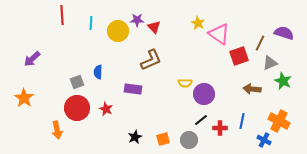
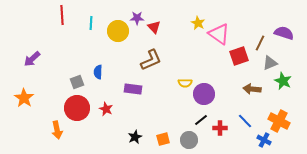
purple star: moved 2 px up
blue line: moved 3 px right; rotated 56 degrees counterclockwise
